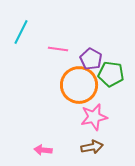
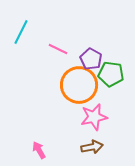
pink line: rotated 18 degrees clockwise
pink arrow: moved 4 px left; rotated 54 degrees clockwise
